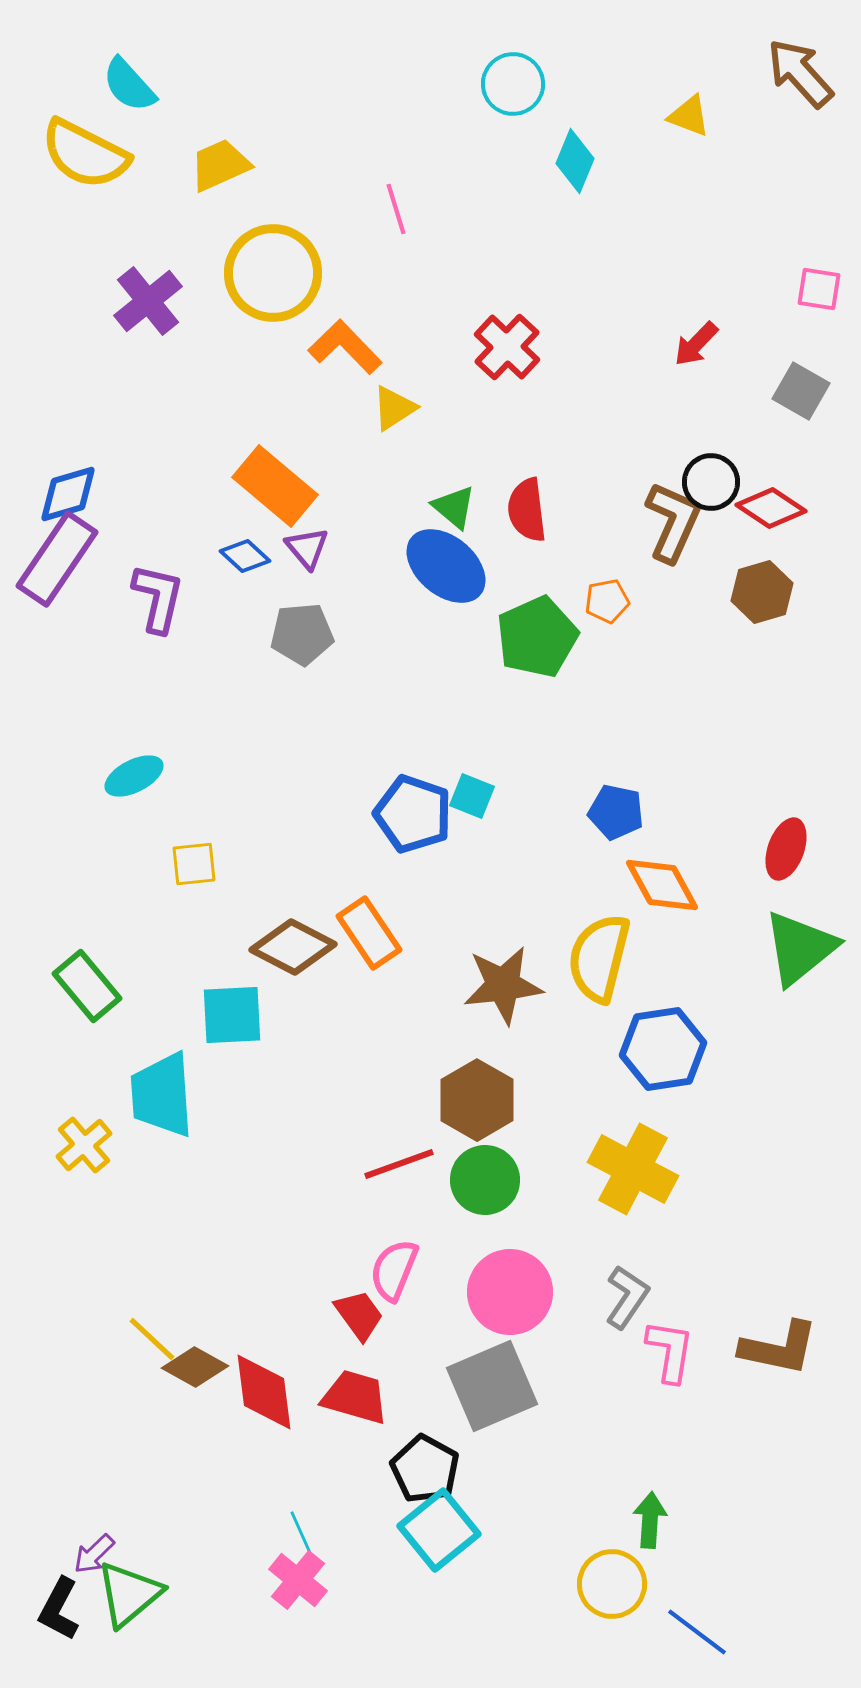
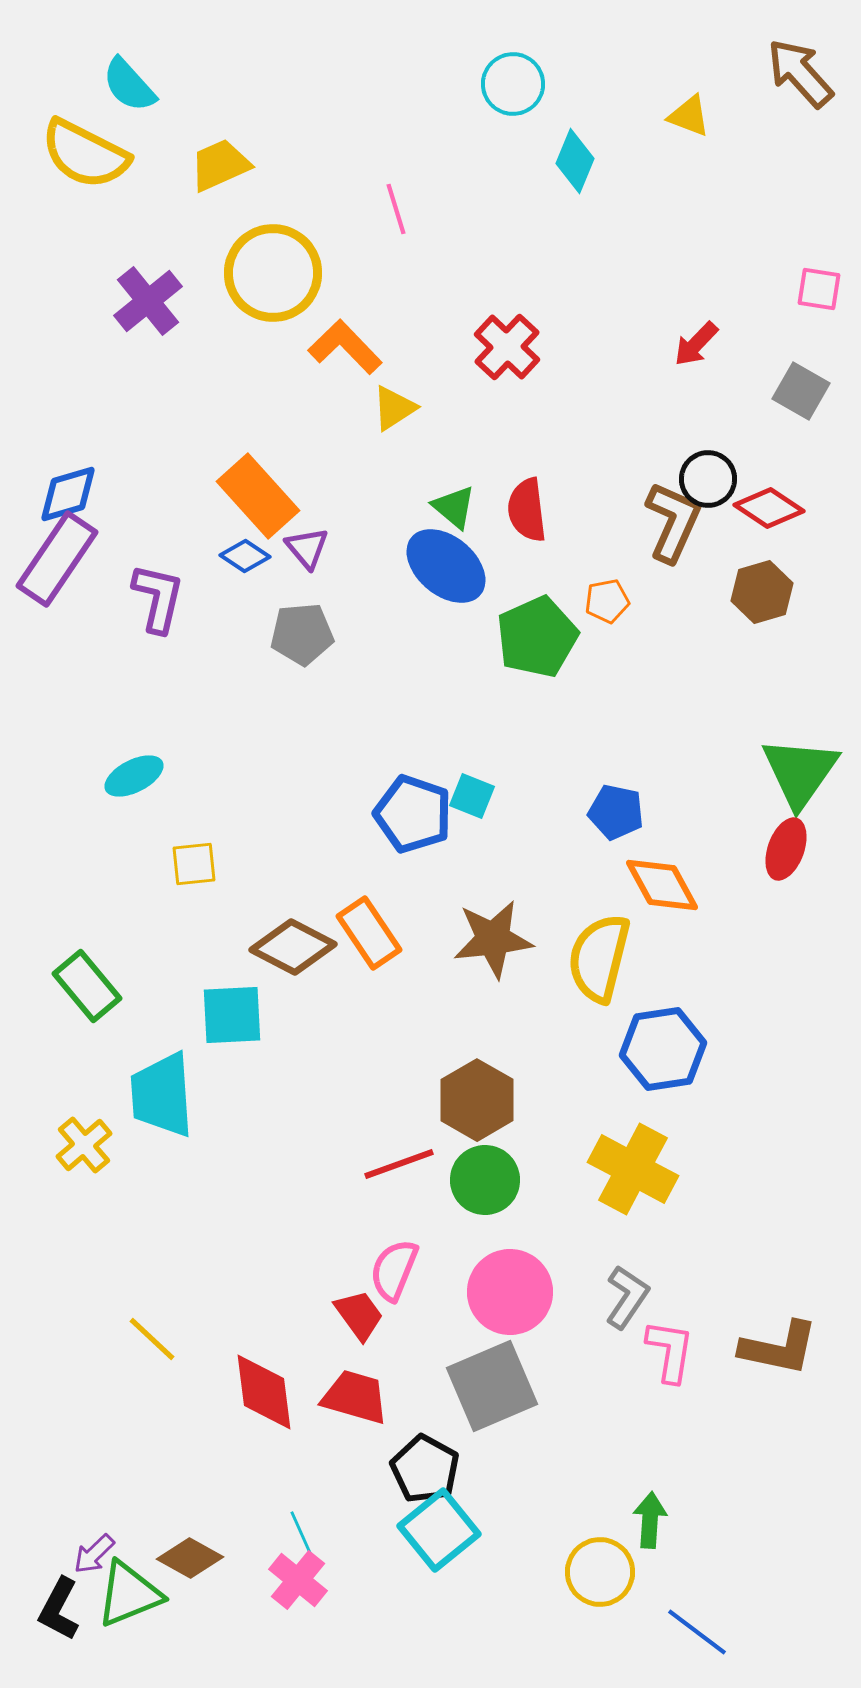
black circle at (711, 482): moved 3 px left, 3 px up
orange rectangle at (275, 486): moved 17 px left, 10 px down; rotated 8 degrees clockwise
red diamond at (771, 508): moved 2 px left
blue diamond at (245, 556): rotated 9 degrees counterclockwise
green triangle at (800, 948): moved 176 px up; rotated 16 degrees counterclockwise
brown star at (503, 985): moved 10 px left, 46 px up
brown diamond at (195, 1367): moved 5 px left, 191 px down
yellow circle at (612, 1584): moved 12 px left, 12 px up
green triangle at (129, 1594): rotated 18 degrees clockwise
